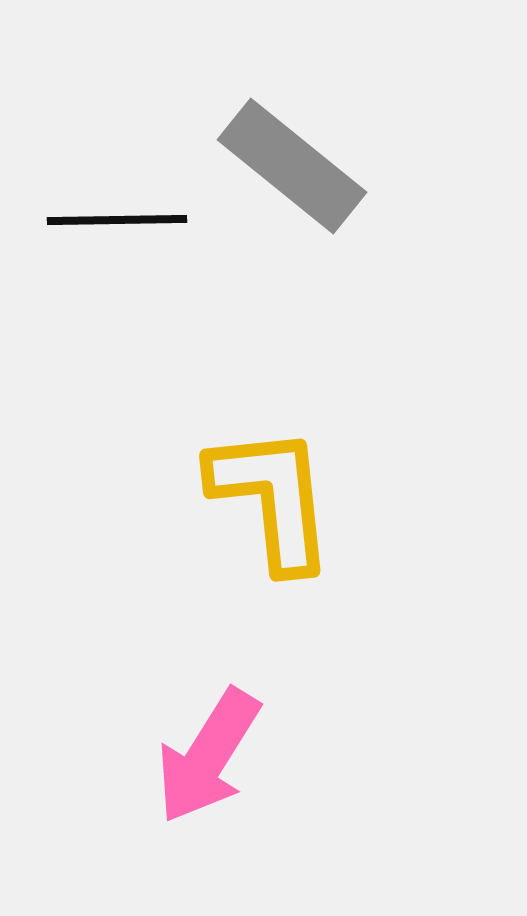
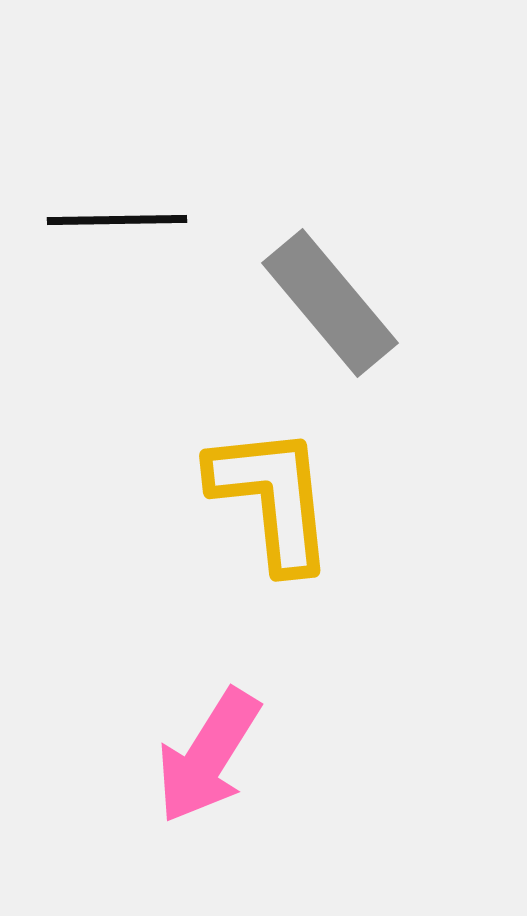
gray rectangle: moved 38 px right, 137 px down; rotated 11 degrees clockwise
